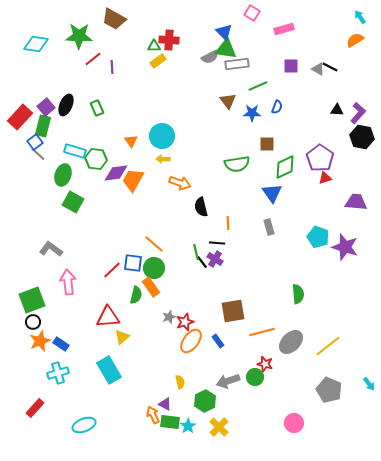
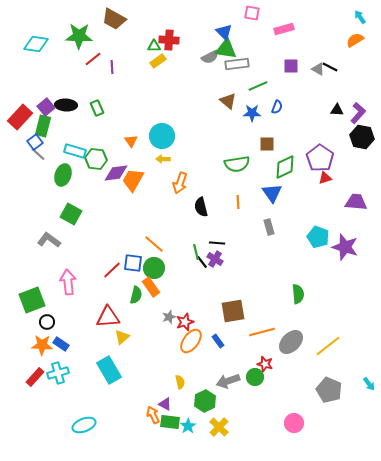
pink square at (252, 13): rotated 21 degrees counterclockwise
brown triangle at (228, 101): rotated 12 degrees counterclockwise
black ellipse at (66, 105): rotated 70 degrees clockwise
orange arrow at (180, 183): rotated 90 degrees clockwise
green square at (73, 202): moved 2 px left, 12 px down
orange line at (228, 223): moved 10 px right, 21 px up
gray L-shape at (51, 249): moved 2 px left, 9 px up
black circle at (33, 322): moved 14 px right
orange star at (40, 341): moved 2 px right, 4 px down; rotated 25 degrees clockwise
red rectangle at (35, 408): moved 31 px up
